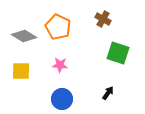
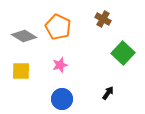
green square: moved 5 px right; rotated 25 degrees clockwise
pink star: rotated 21 degrees counterclockwise
